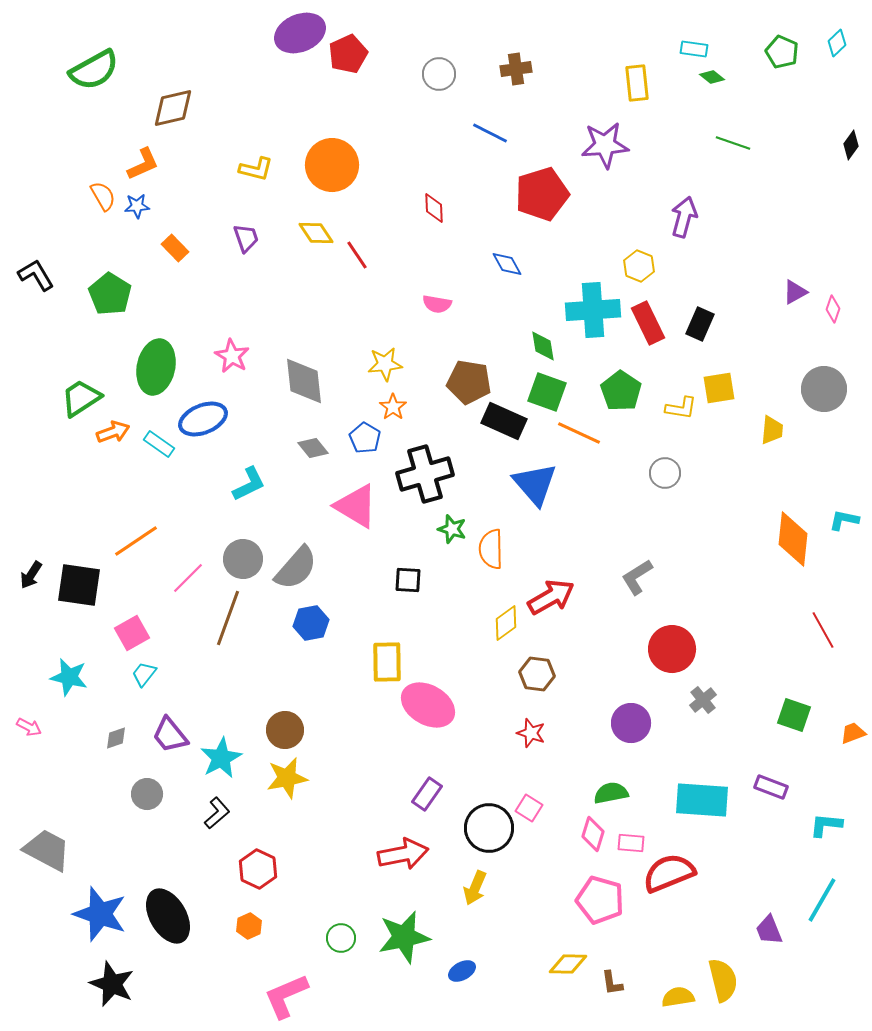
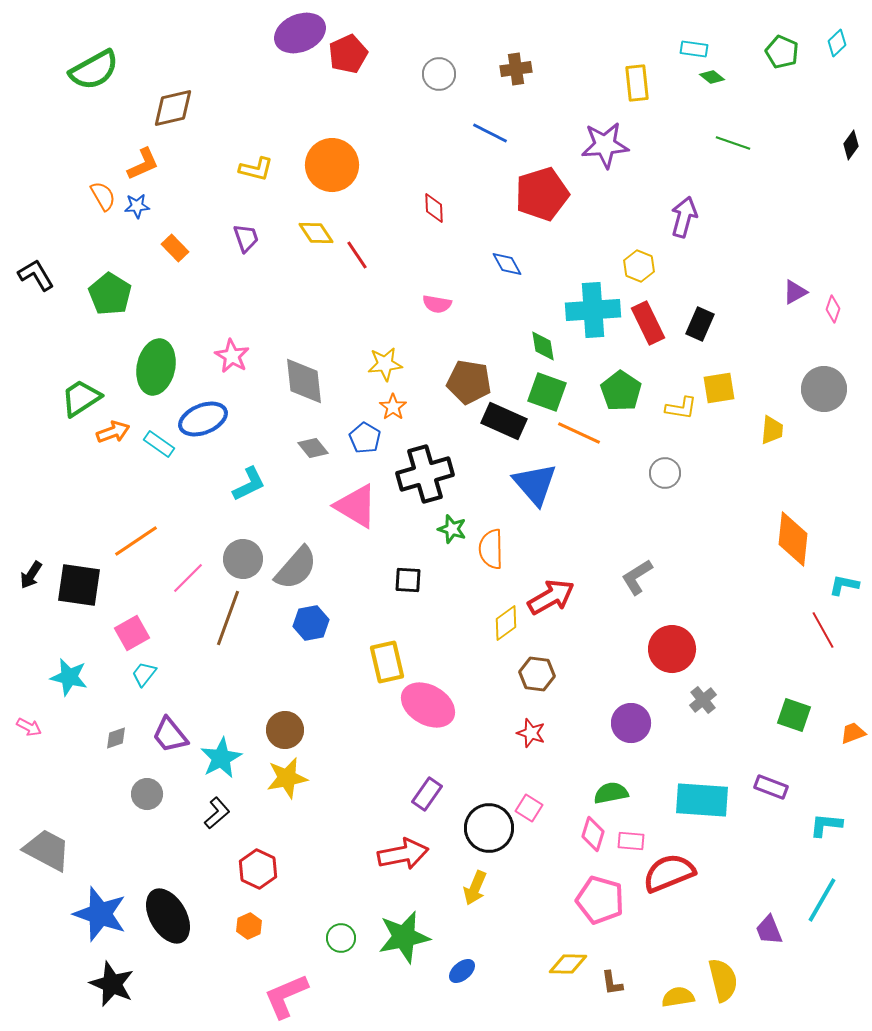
cyan L-shape at (844, 520): moved 65 px down
yellow rectangle at (387, 662): rotated 12 degrees counterclockwise
pink rectangle at (631, 843): moved 2 px up
blue ellipse at (462, 971): rotated 12 degrees counterclockwise
